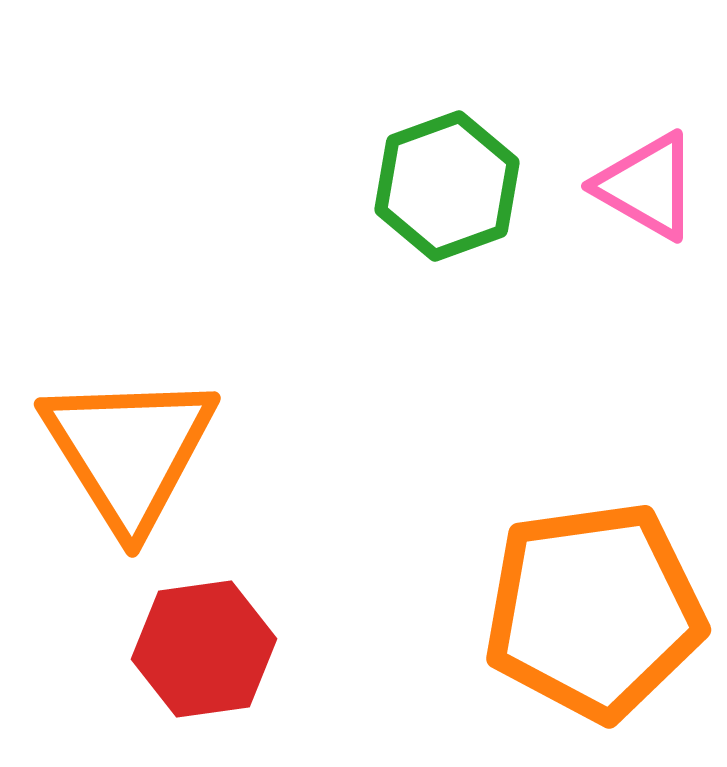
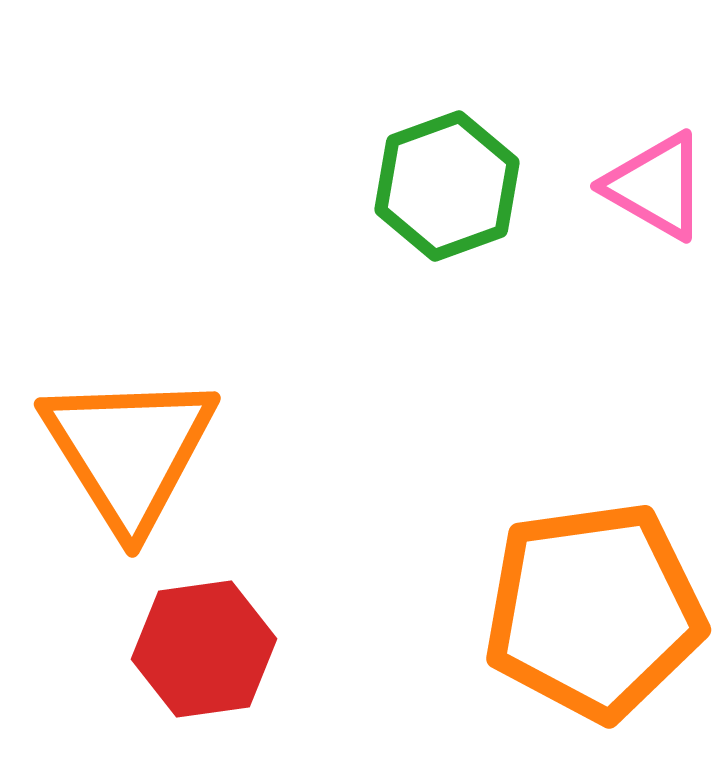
pink triangle: moved 9 px right
